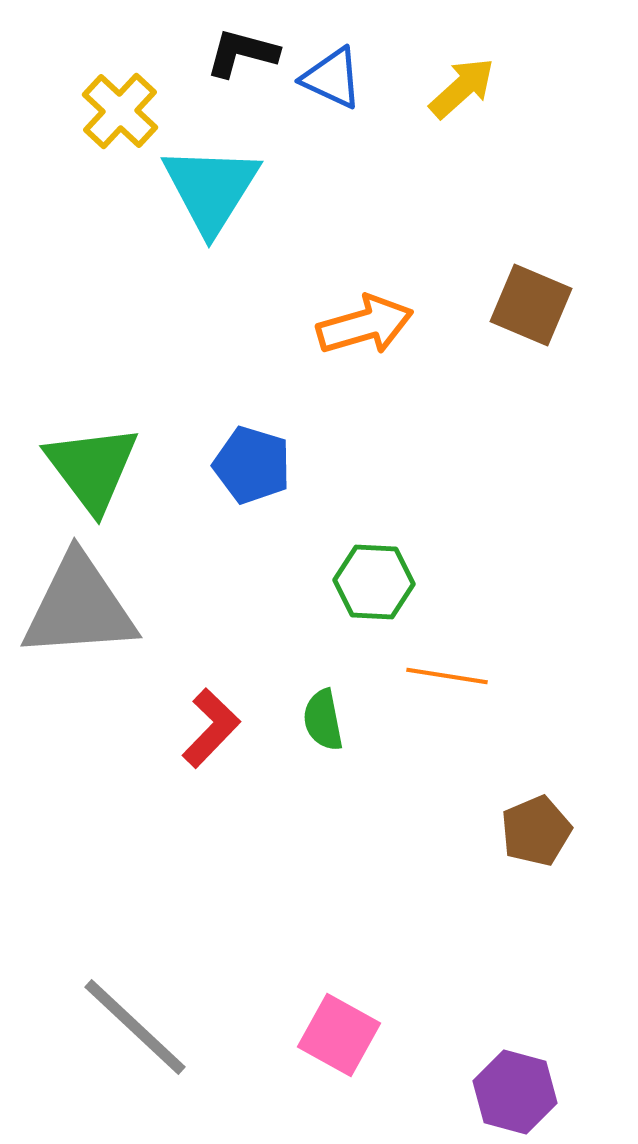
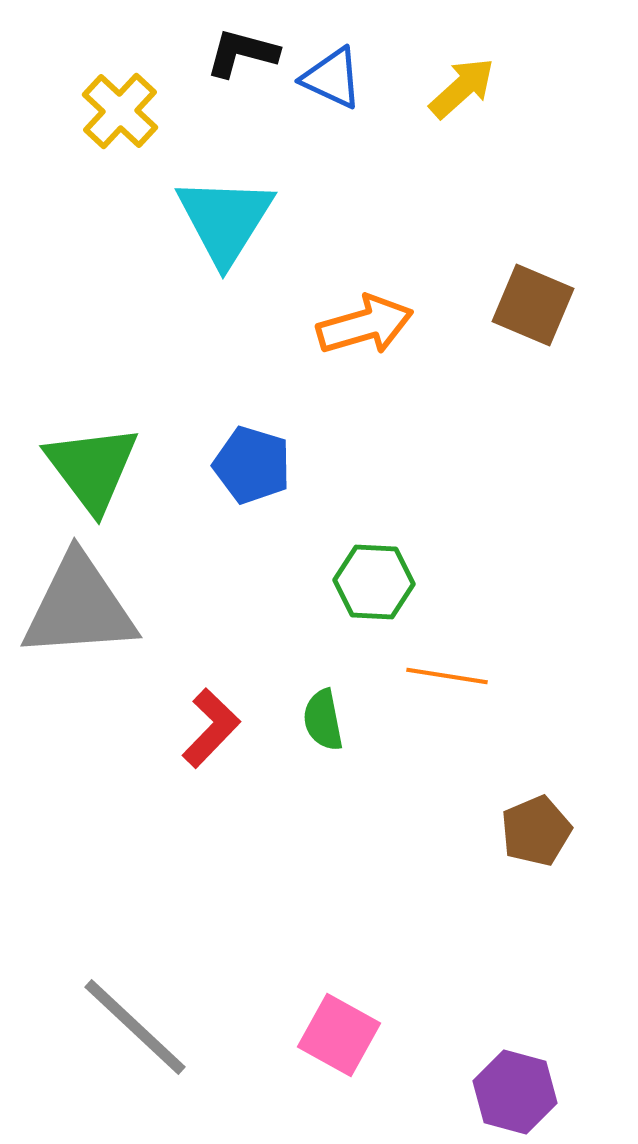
cyan triangle: moved 14 px right, 31 px down
brown square: moved 2 px right
